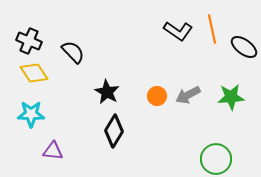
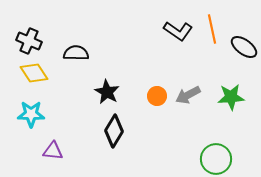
black semicircle: moved 3 px right, 1 px down; rotated 45 degrees counterclockwise
